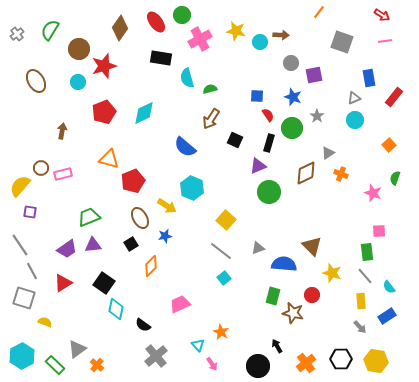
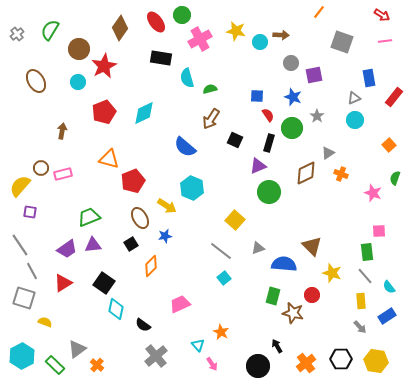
red star at (104, 66): rotated 10 degrees counterclockwise
yellow square at (226, 220): moved 9 px right
